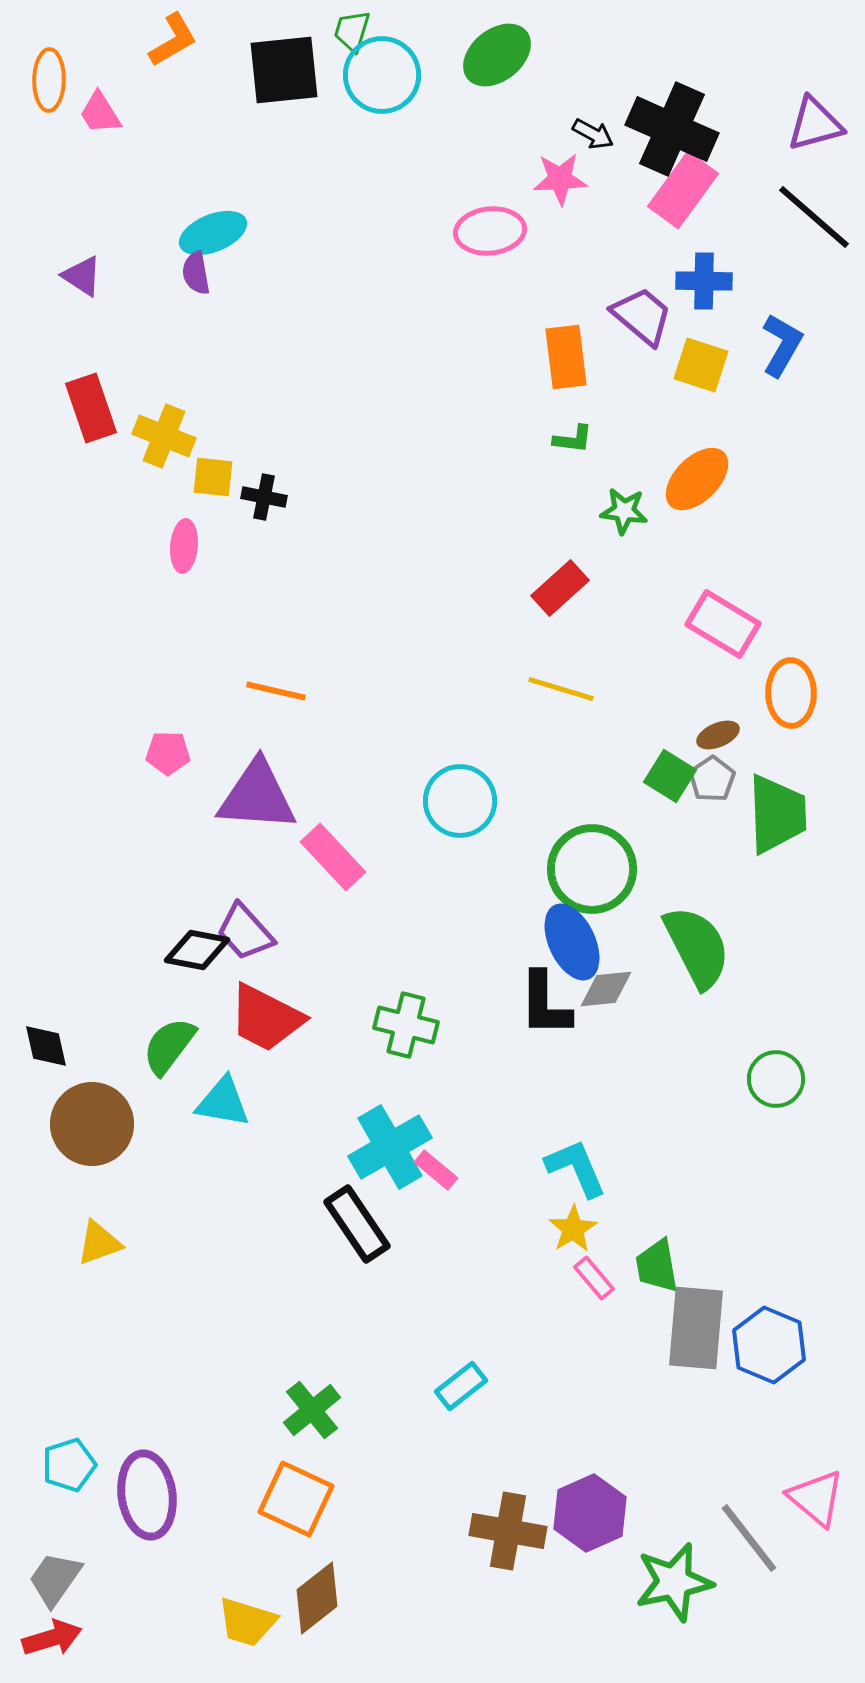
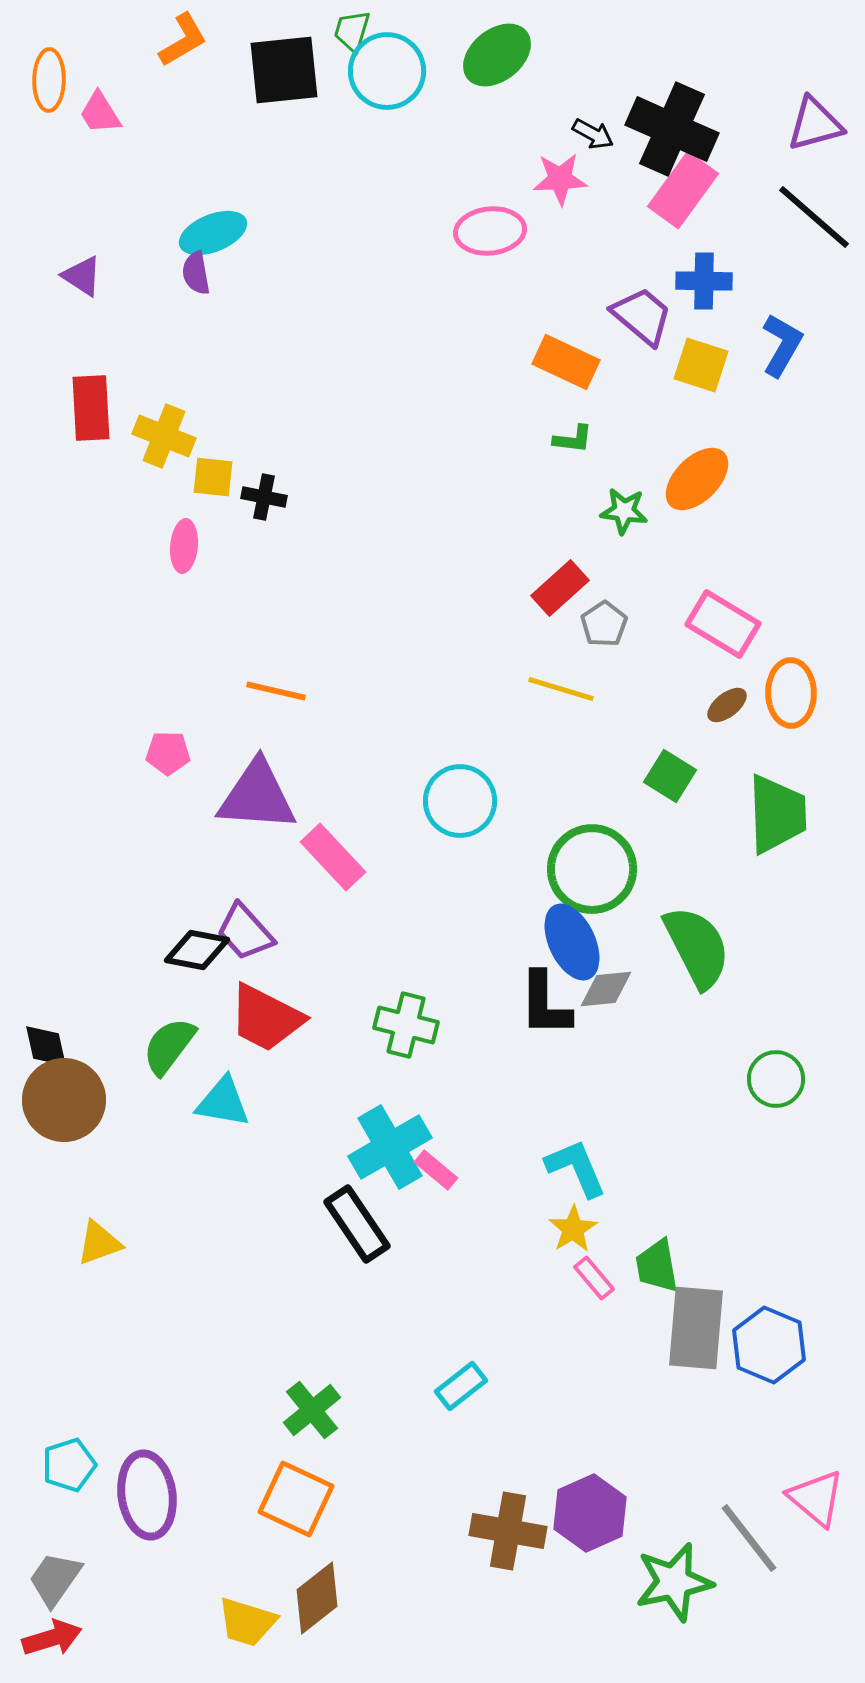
orange L-shape at (173, 40): moved 10 px right
cyan circle at (382, 75): moved 5 px right, 4 px up
orange rectangle at (566, 357): moved 5 px down; rotated 58 degrees counterclockwise
red rectangle at (91, 408): rotated 16 degrees clockwise
brown ellipse at (718, 735): moved 9 px right, 30 px up; rotated 15 degrees counterclockwise
gray pentagon at (712, 779): moved 108 px left, 155 px up
brown circle at (92, 1124): moved 28 px left, 24 px up
